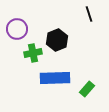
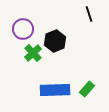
purple circle: moved 6 px right
black hexagon: moved 2 px left, 1 px down
green cross: rotated 30 degrees counterclockwise
blue rectangle: moved 12 px down
